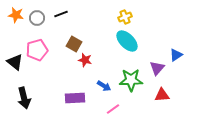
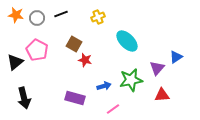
yellow cross: moved 27 px left
pink pentagon: rotated 30 degrees counterclockwise
blue triangle: moved 2 px down
black triangle: rotated 42 degrees clockwise
green star: rotated 10 degrees counterclockwise
blue arrow: rotated 48 degrees counterclockwise
purple rectangle: rotated 18 degrees clockwise
